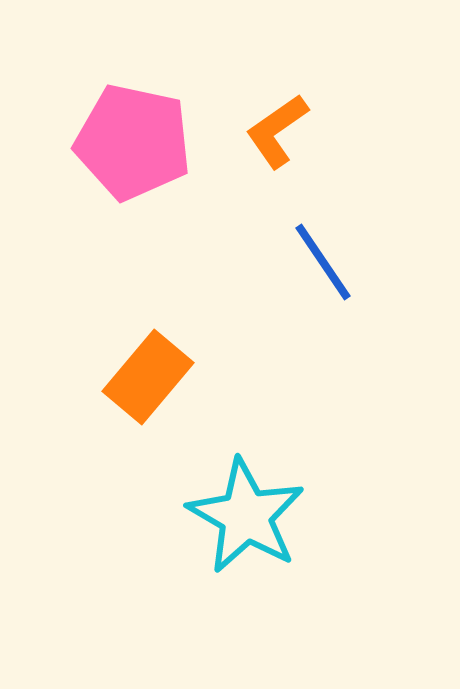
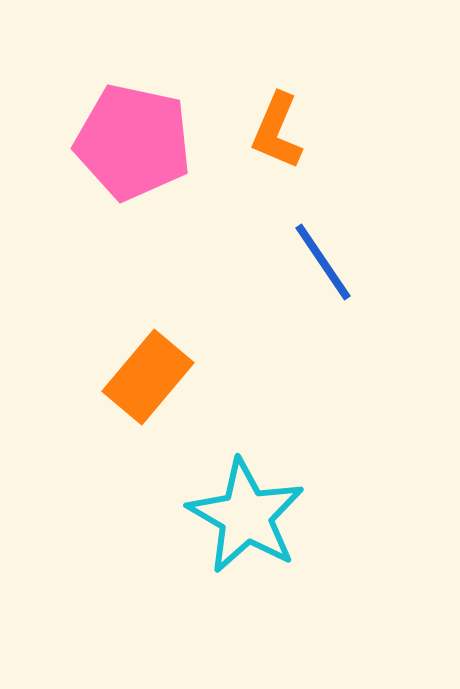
orange L-shape: rotated 32 degrees counterclockwise
